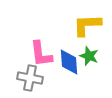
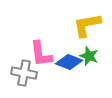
yellow L-shape: rotated 8 degrees counterclockwise
blue diamond: rotated 64 degrees counterclockwise
gray cross: moved 6 px left, 5 px up
